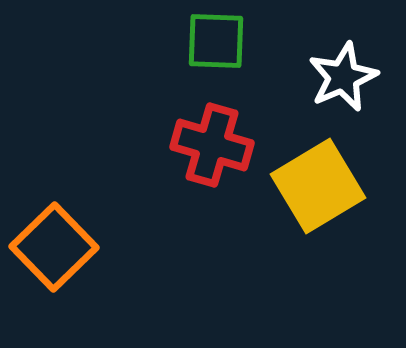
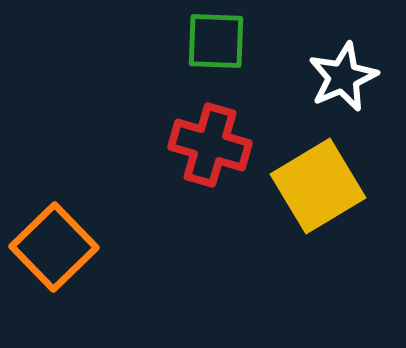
red cross: moved 2 px left
